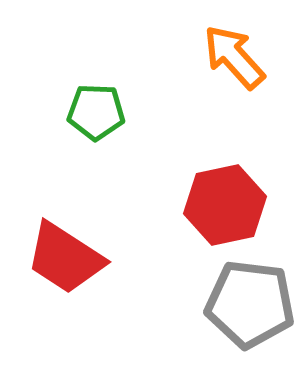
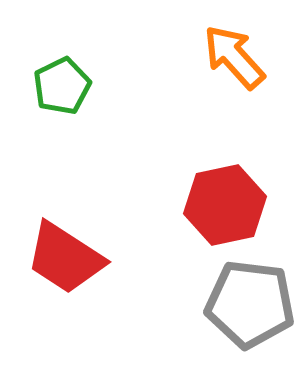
green pentagon: moved 34 px left, 26 px up; rotated 28 degrees counterclockwise
